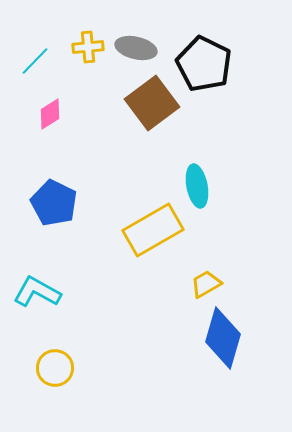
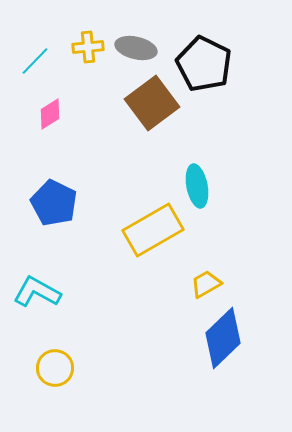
blue diamond: rotated 30 degrees clockwise
